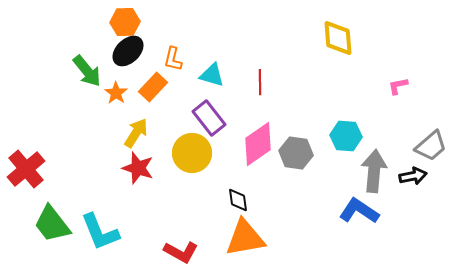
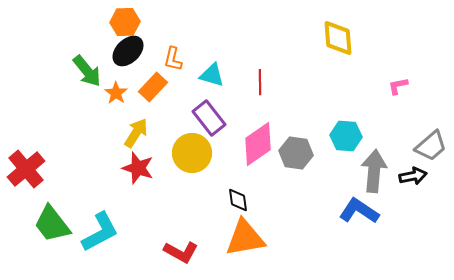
cyan L-shape: rotated 96 degrees counterclockwise
